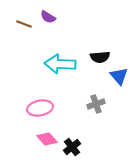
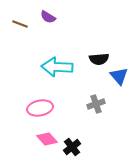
brown line: moved 4 px left
black semicircle: moved 1 px left, 2 px down
cyan arrow: moved 3 px left, 3 px down
